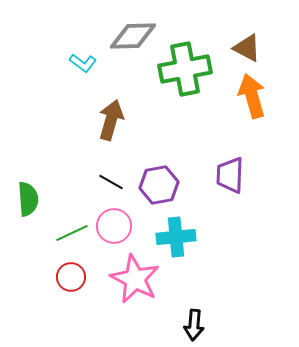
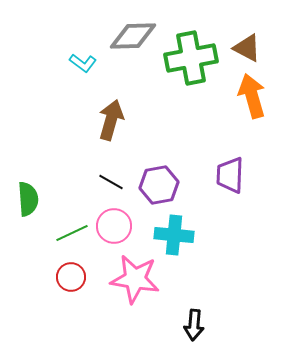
green cross: moved 6 px right, 11 px up
cyan cross: moved 2 px left, 2 px up; rotated 12 degrees clockwise
pink star: rotated 18 degrees counterclockwise
